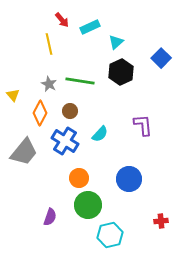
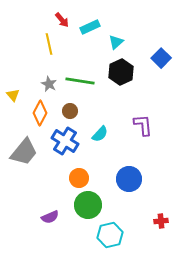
purple semicircle: rotated 48 degrees clockwise
